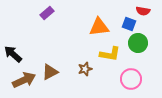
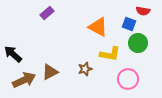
orange triangle: moved 1 px left; rotated 35 degrees clockwise
pink circle: moved 3 px left
